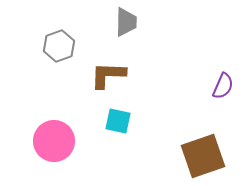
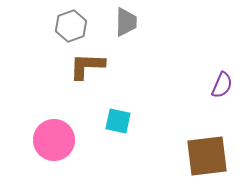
gray hexagon: moved 12 px right, 20 px up
brown L-shape: moved 21 px left, 9 px up
purple semicircle: moved 1 px left, 1 px up
pink circle: moved 1 px up
brown square: moved 4 px right; rotated 12 degrees clockwise
